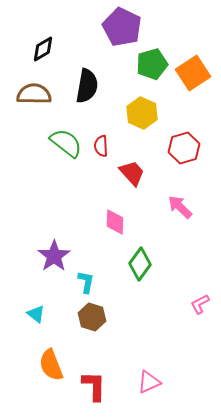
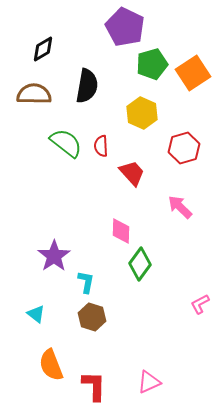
purple pentagon: moved 3 px right
pink diamond: moved 6 px right, 9 px down
